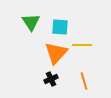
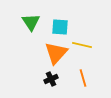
yellow line: rotated 12 degrees clockwise
orange line: moved 1 px left, 3 px up
